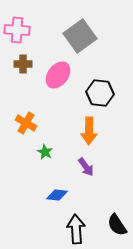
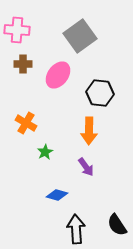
green star: rotated 14 degrees clockwise
blue diamond: rotated 10 degrees clockwise
